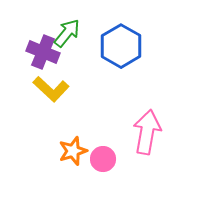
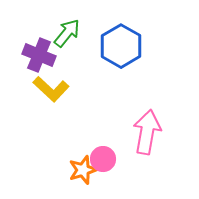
purple cross: moved 4 px left, 3 px down
orange star: moved 10 px right, 19 px down
